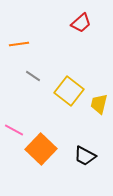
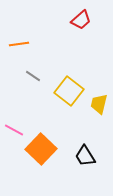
red trapezoid: moved 3 px up
black trapezoid: rotated 30 degrees clockwise
